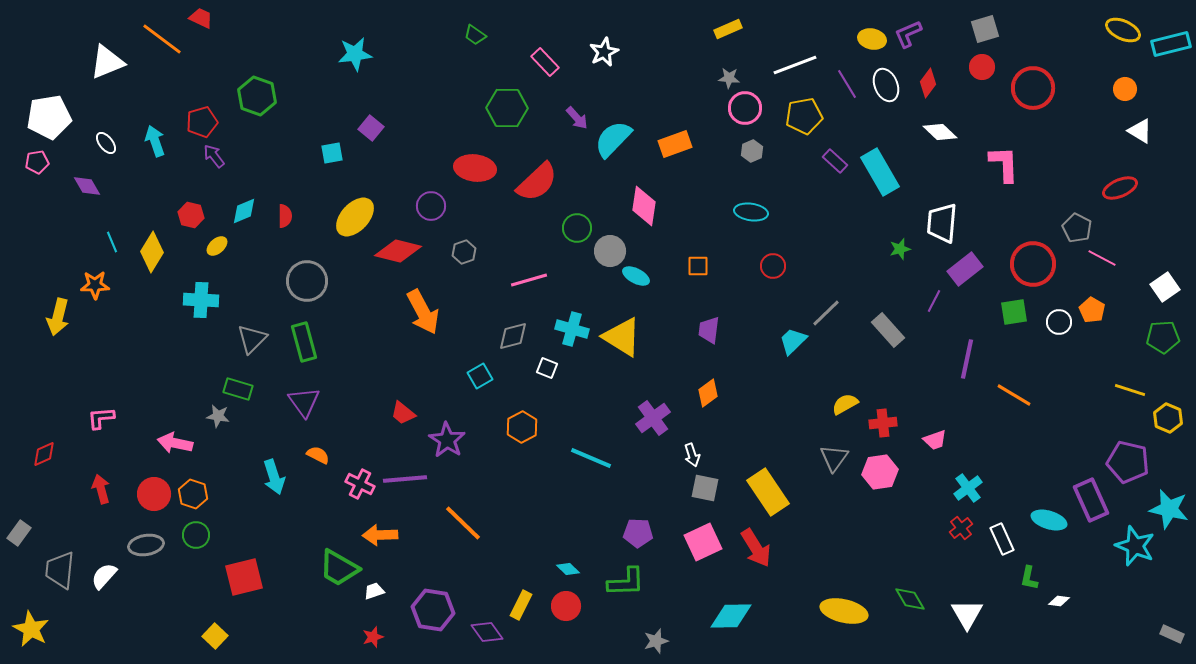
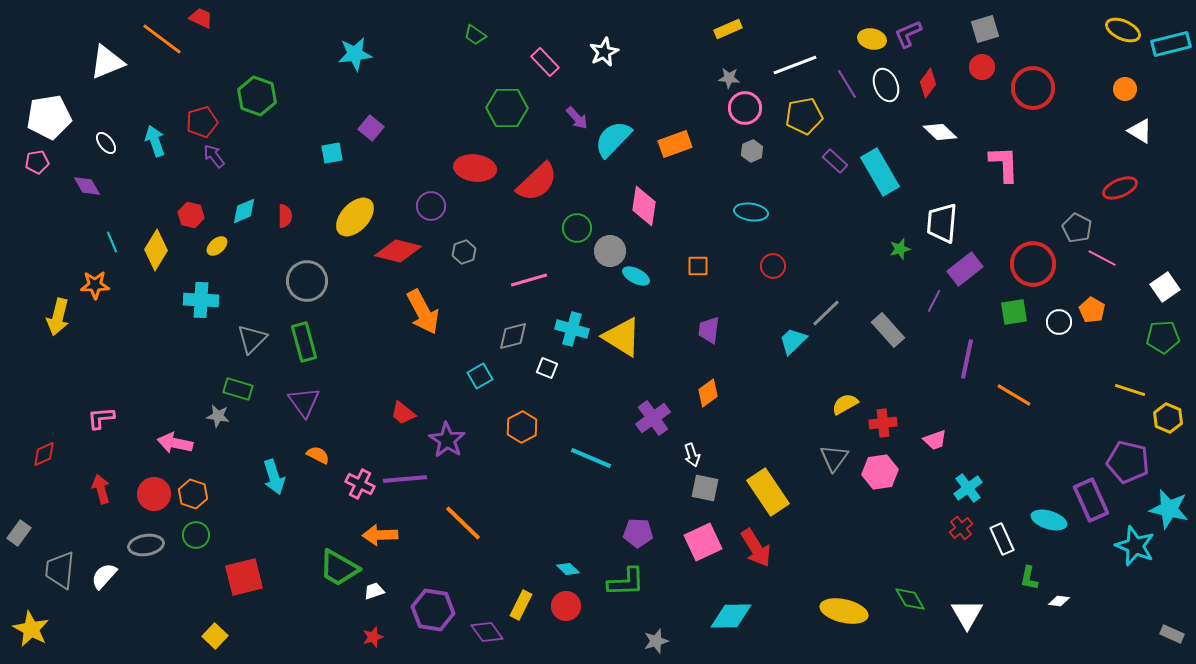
yellow diamond at (152, 252): moved 4 px right, 2 px up
